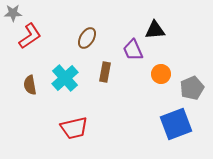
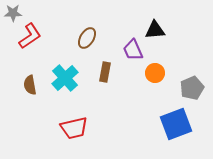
orange circle: moved 6 px left, 1 px up
